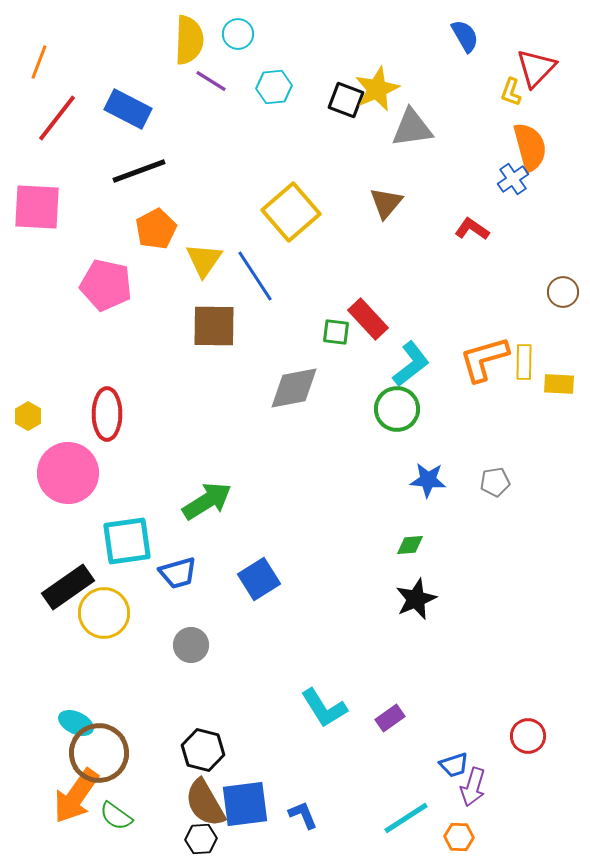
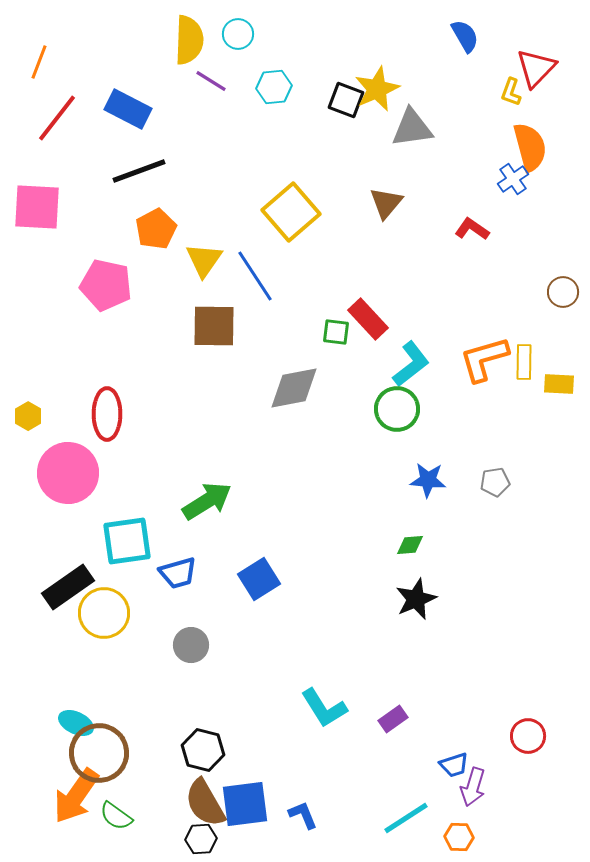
purple rectangle at (390, 718): moved 3 px right, 1 px down
